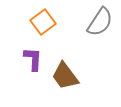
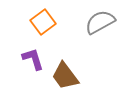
gray semicircle: rotated 152 degrees counterclockwise
purple L-shape: rotated 20 degrees counterclockwise
